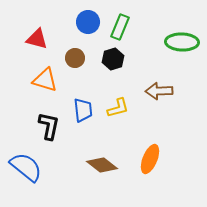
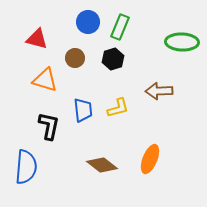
blue semicircle: rotated 56 degrees clockwise
